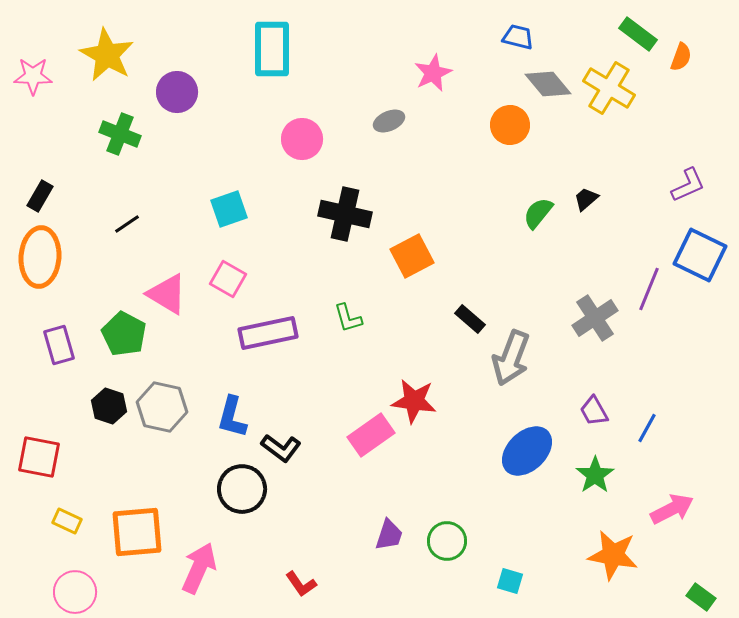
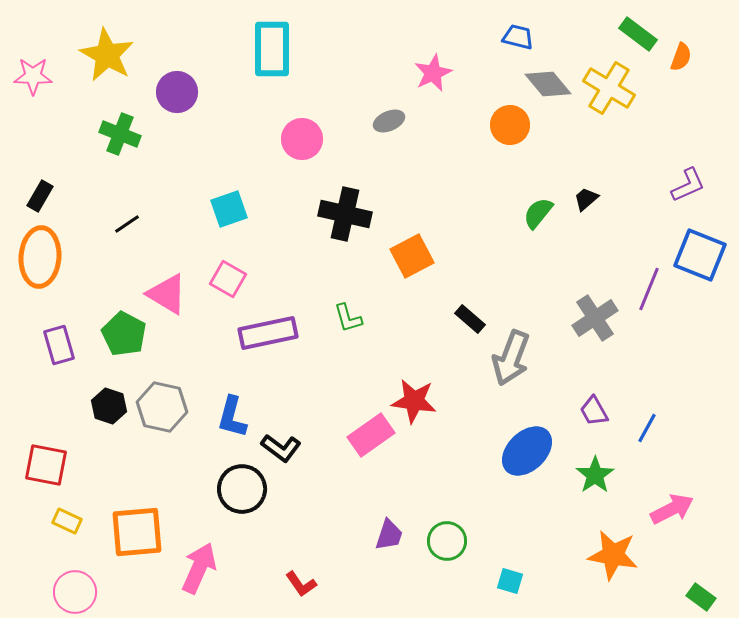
blue square at (700, 255): rotated 4 degrees counterclockwise
red square at (39, 457): moved 7 px right, 8 px down
